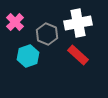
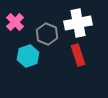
red rectangle: rotated 30 degrees clockwise
